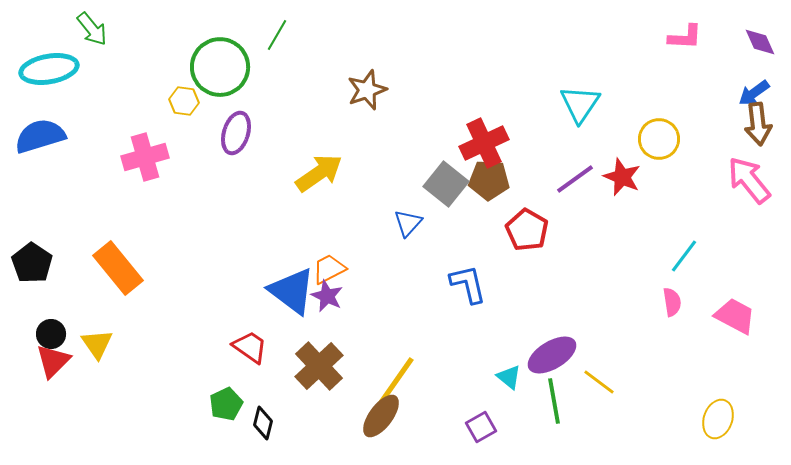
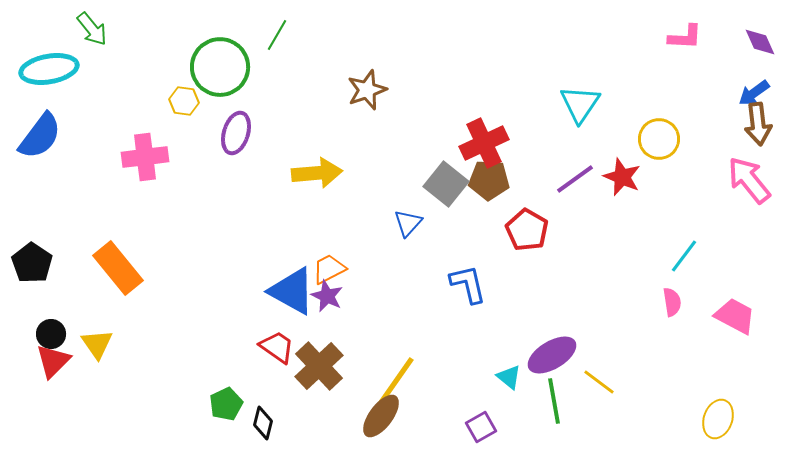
blue semicircle at (40, 136): rotated 144 degrees clockwise
pink cross at (145, 157): rotated 9 degrees clockwise
yellow arrow at (319, 173): moved 2 px left; rotated 30 degrees clockwise
blue triangle at (292, 291): rotated 8 degrees counterclockwise
red trapezoid at (250, 347): moved 27 px right
